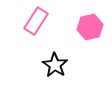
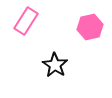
pink rectangle: moved 10 px left
